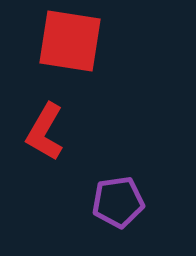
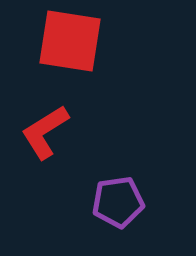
red L-shape: rotated 28 degrees clockwise
